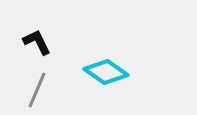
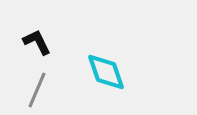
cyan diamond: rotated 36 degrees clockwise
